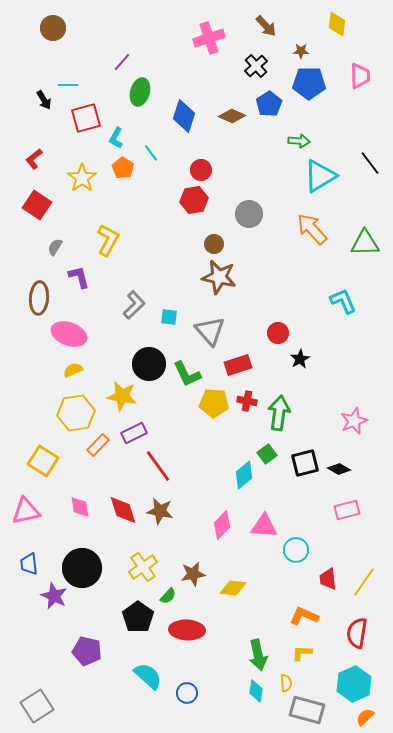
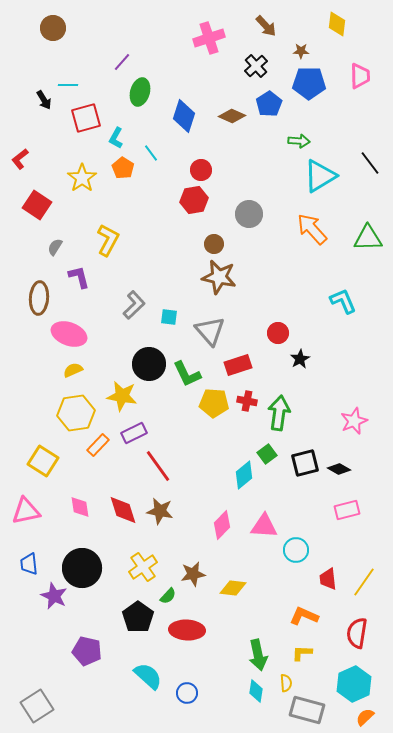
red L-shape at (34, 159): moved 14 px left
green triangle at (365, 243): moved 3 px right, 5 px up
